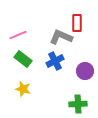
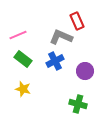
red rectangle: moved 2 px up; rotated 24 degrees counterclockwise
green cross: rotated 18 degrees clockwise
